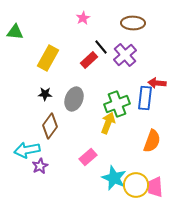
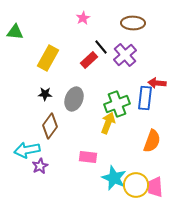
pink rectangle: rotated 48 degrees clockwise
